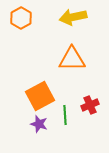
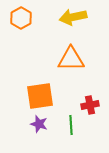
orange triangle: moved 1 px left
orange square: rotated 20 degrees clockwise
red cross: rotated 12 degrees clockwise
green line: moved 6 px right, 10 px down
